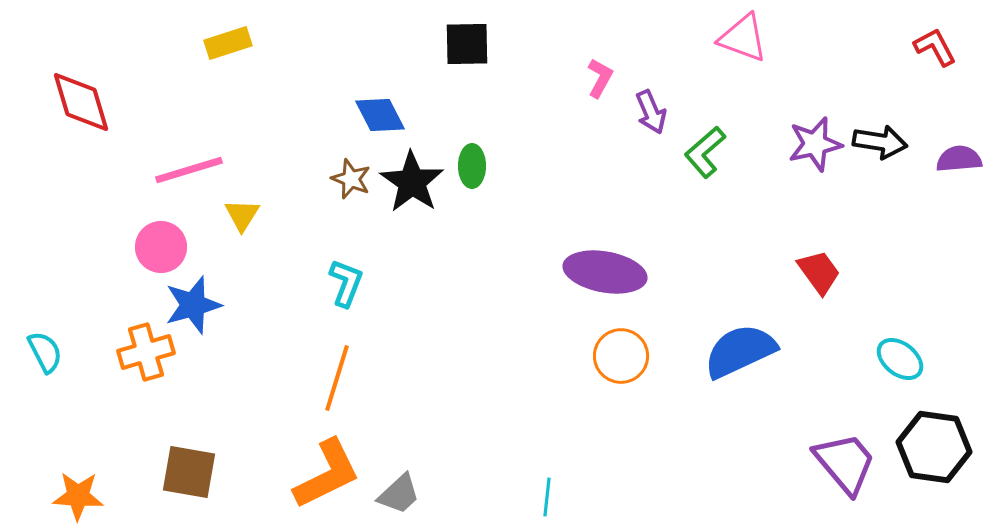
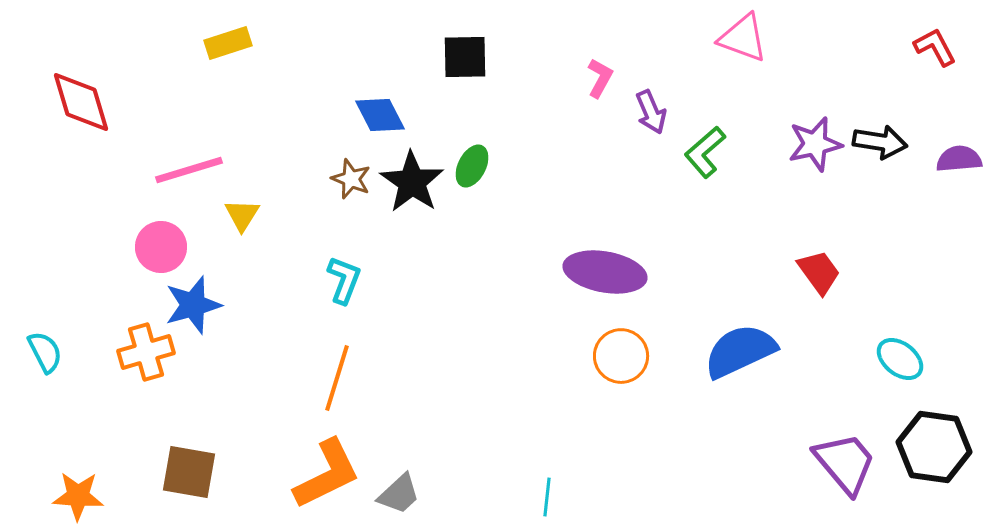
black square: moved 2 px left, 13 px down
green ellipse: rotated 27 degrees clockwise
cyan L-shape: moved 2 px left, 3 px up
